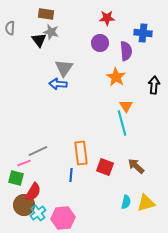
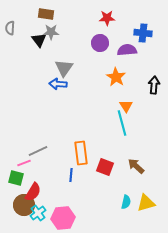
gray star: rotated 14 degrees counterclockwise
purple semicircle: moved 1 px right, 1 px up; rotated 90 degrees counterclockwise
